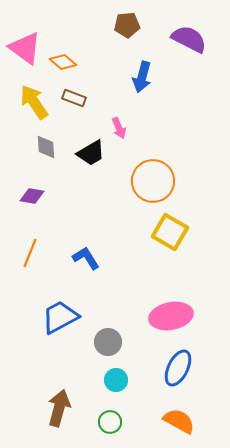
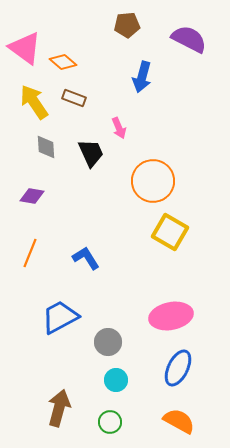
black trapezoid: rotated 84 degrees counterclockwise
